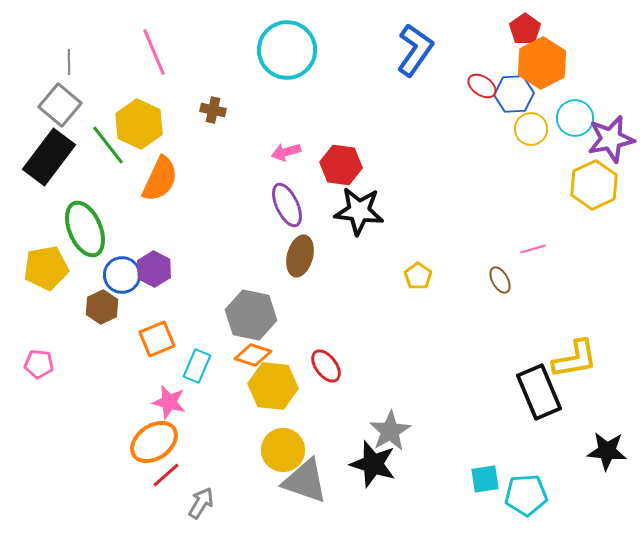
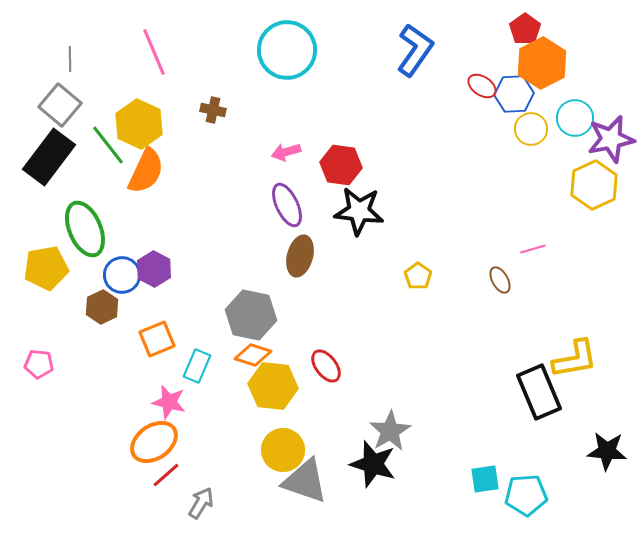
gray line at (69, 62): moved 1 px right, 3 px up
orange semicircle at (160, 179): moved 14 px left, 8 px up
